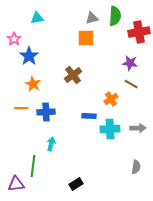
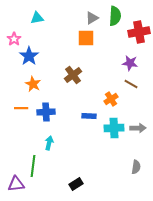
gray triangle: rotated 16 degrees counterclockwise
cyan cross: moved 4 px right, 1 px up
cyan arrow: moved 2 px left, 1 px up
